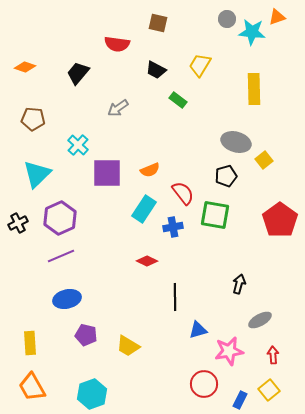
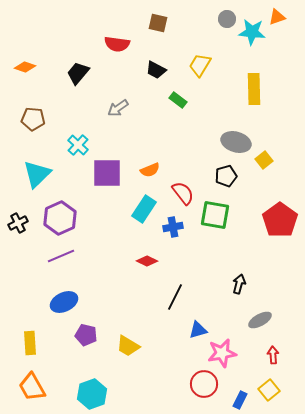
black line at (175, 297): rotated 28 degrees clockwise
blue ellipse at (67, 299): moved 3 px left, 3 px down; rotated 12 degrees counterclockwise
pink star at (229, 351): moved 7 px left, 2 px down
